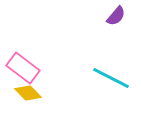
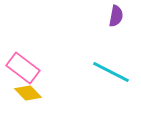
purple semicircle: rotated 30 degrees counterclockwise
cyan line: moved 6 px up
